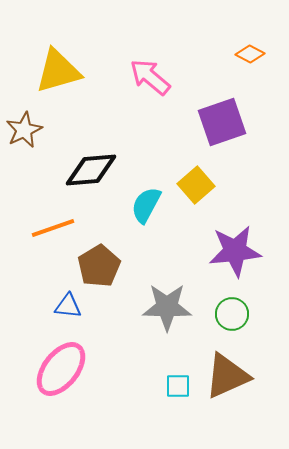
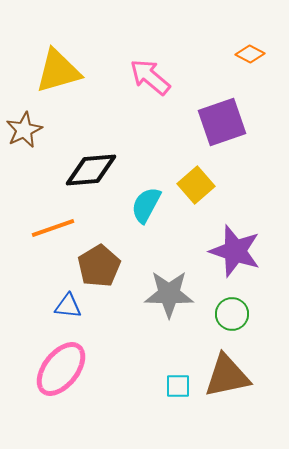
purple star: rotated 24 degrees clockwise
gray star: moved 2 px right, 13 px up
brown triangle: rotated 12 degrees clockwise
